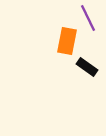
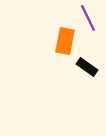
orange rectangle: moved 2 px left
